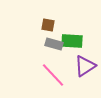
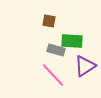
brown square: moved 1 px right, 4 px up
gray rectangle: moved 2 px right, 6 px down
